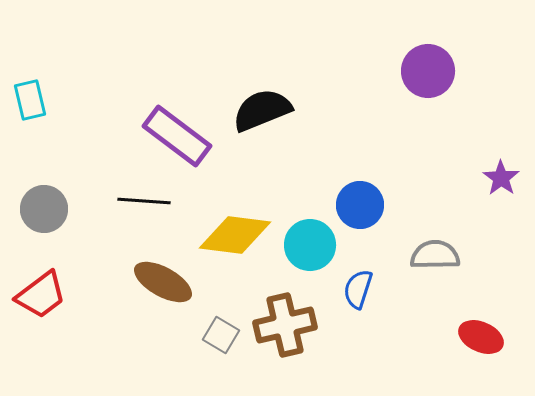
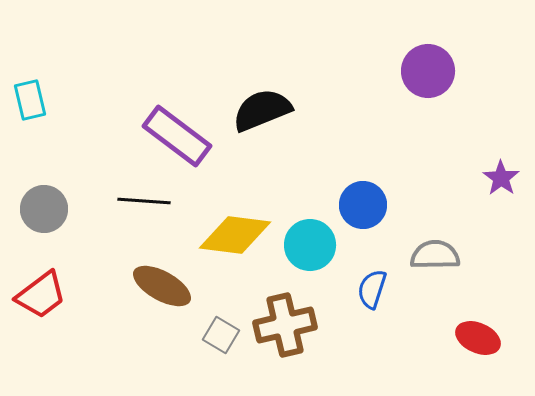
blue circle: moved 3 px right
brown ellipse: moved 1 px left, 4 px down
blue semicircle: moved 14 px right
red ellipse: moved 3 px left, 1 px down
